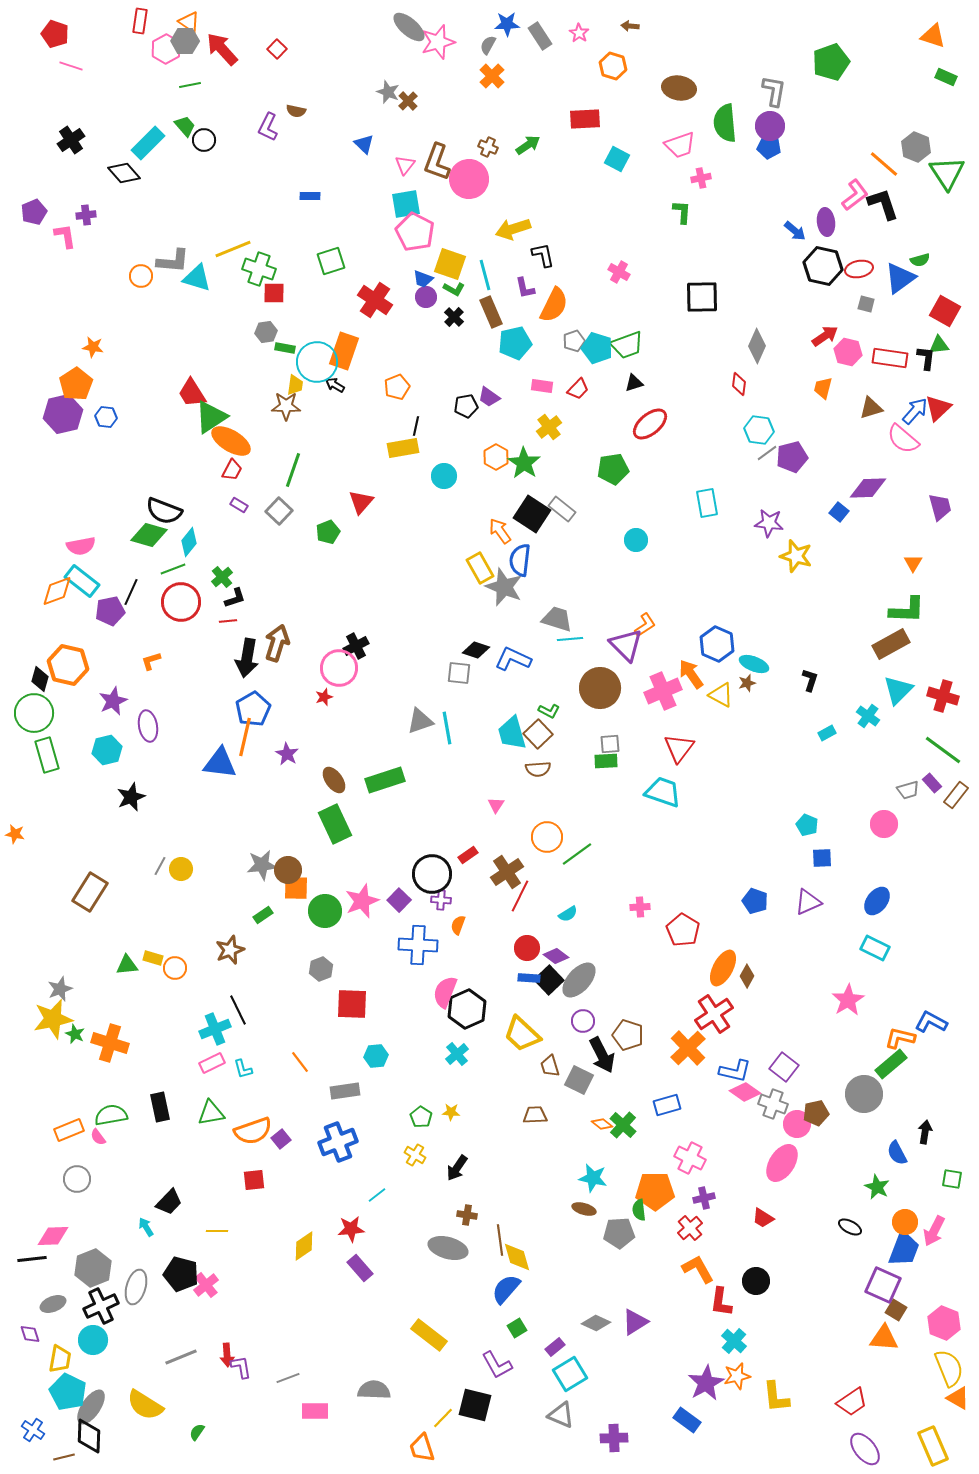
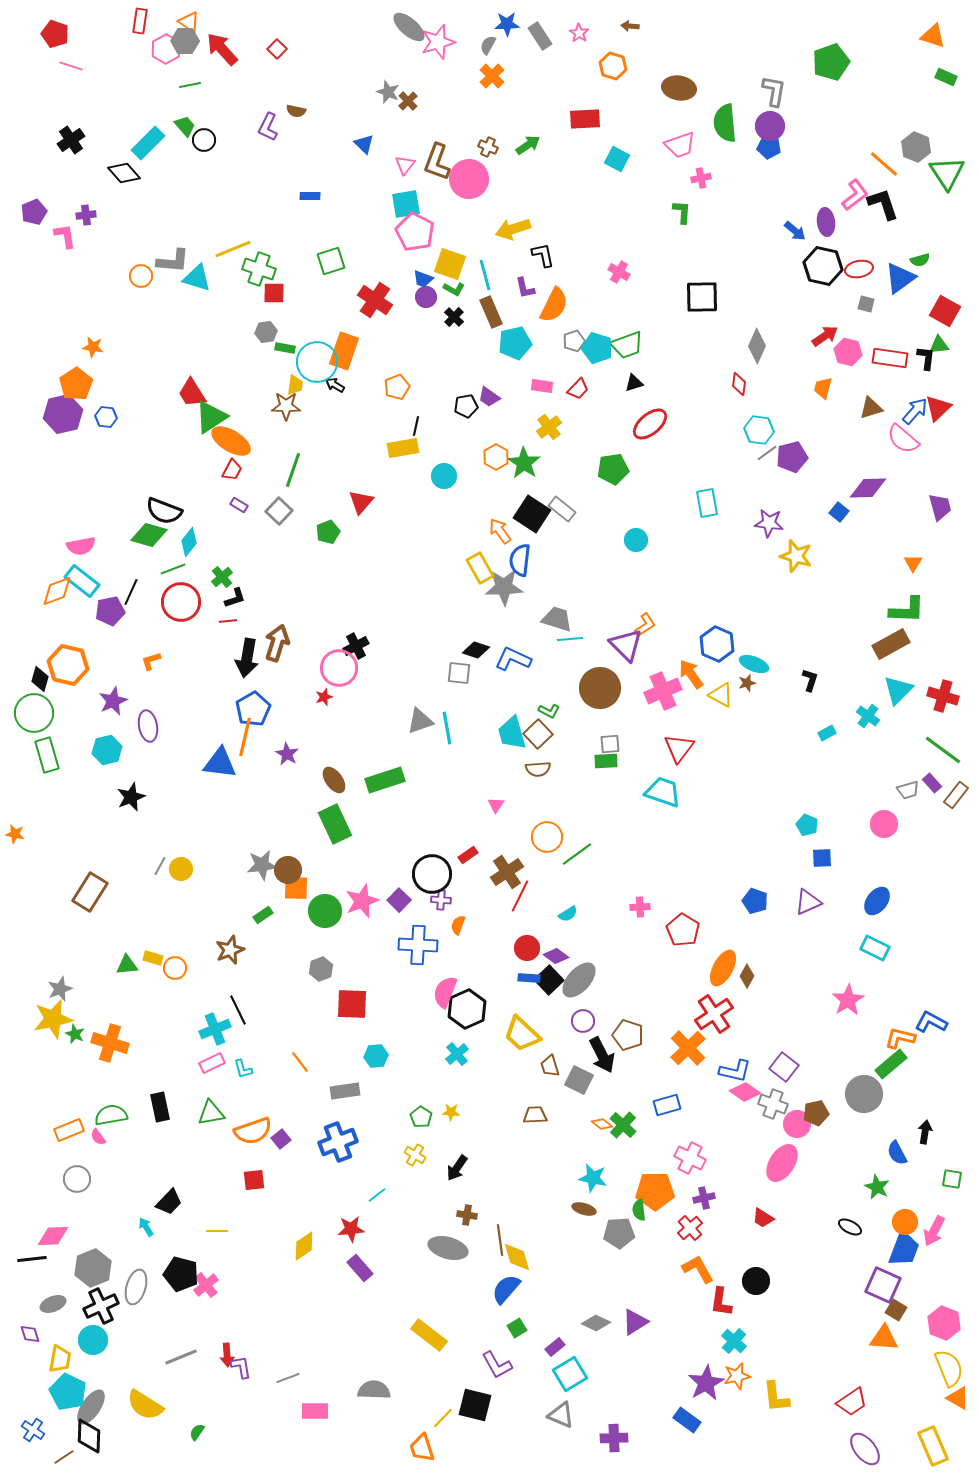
gray star at (504, 587): rotated 24 degrees counterclockwise
brown line at (64, 1457): rotated 20 degrees counterclockwise
